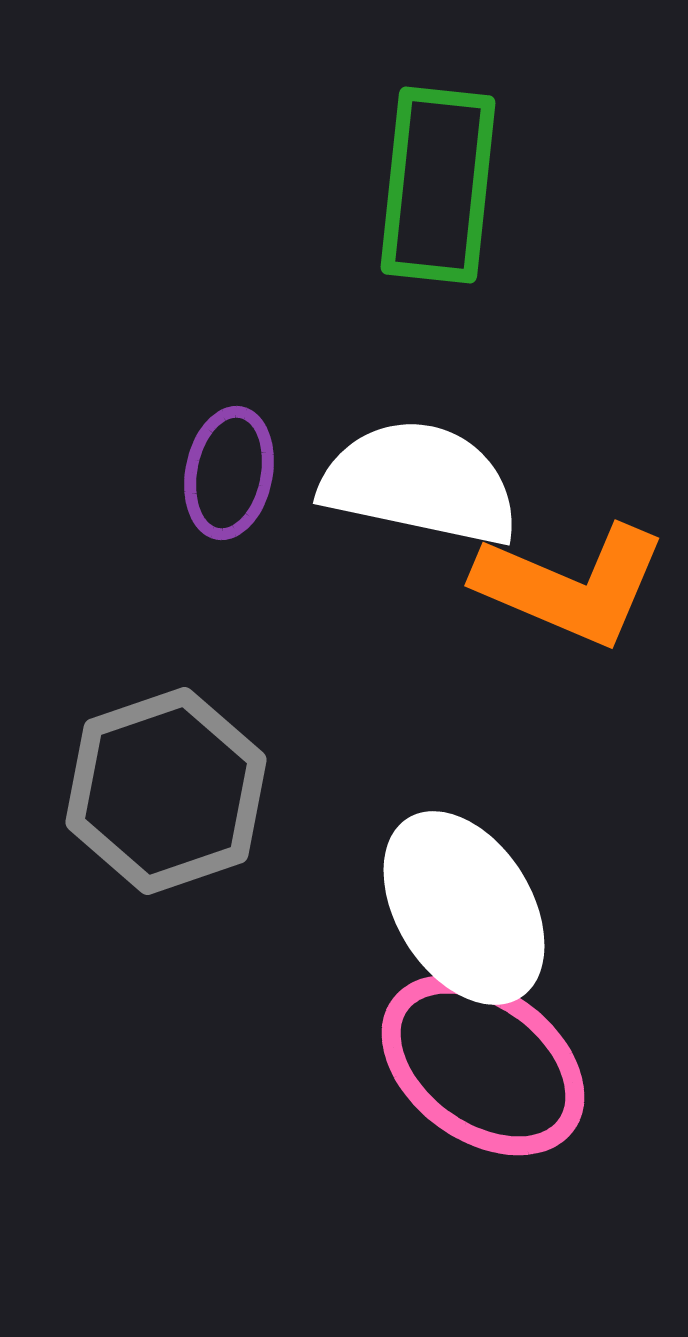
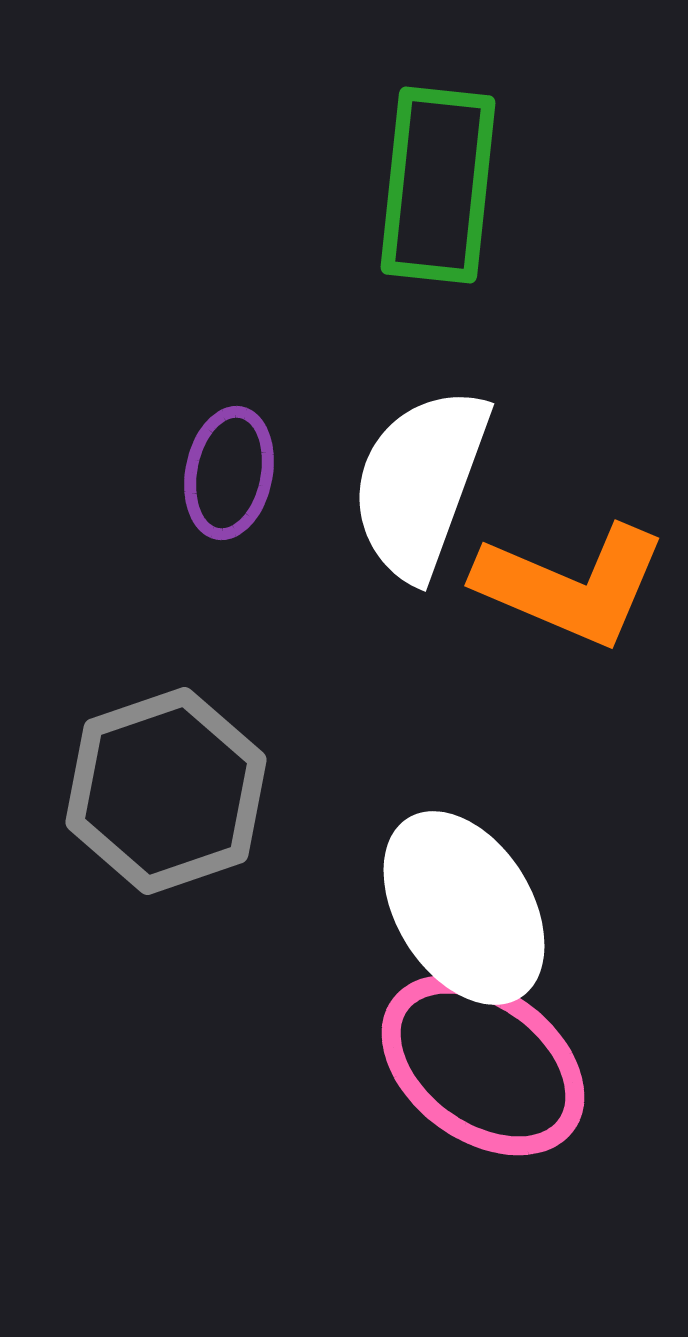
white semicircle: rotated 82 degrees counterclockwise
